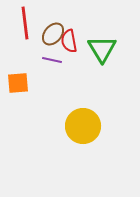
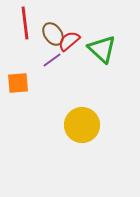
brown ellipse: rotated 75 degrees counterclockwise
red semicircle: rotated 60 degrees clockwise
green triangle: rotated 16 degrees counterclockwise
purple line: rotated 48 degrees counterclockwise
yellow circle: moved 1 px left, 1 px up
